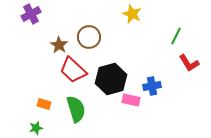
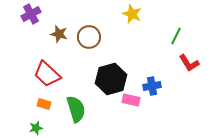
brown star: moved 11 px up; rotated 18 degrees counterclockwise
red trapezoid: moved 26 px left, 4 px down
